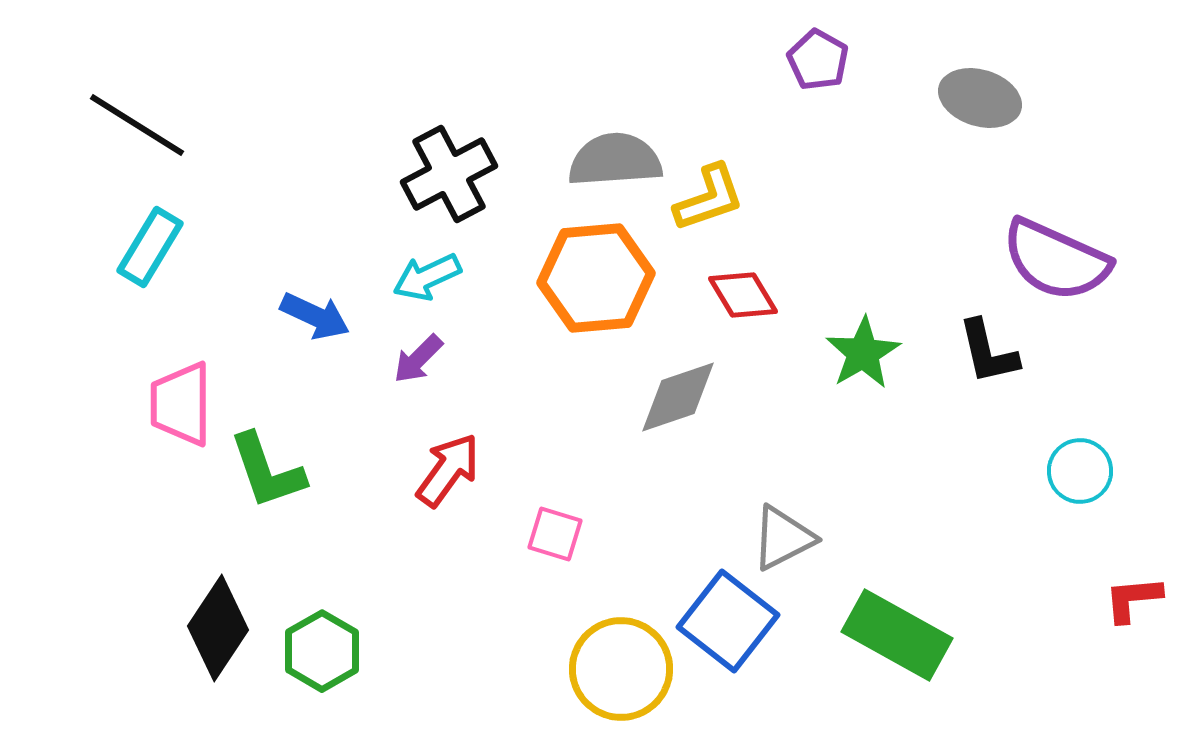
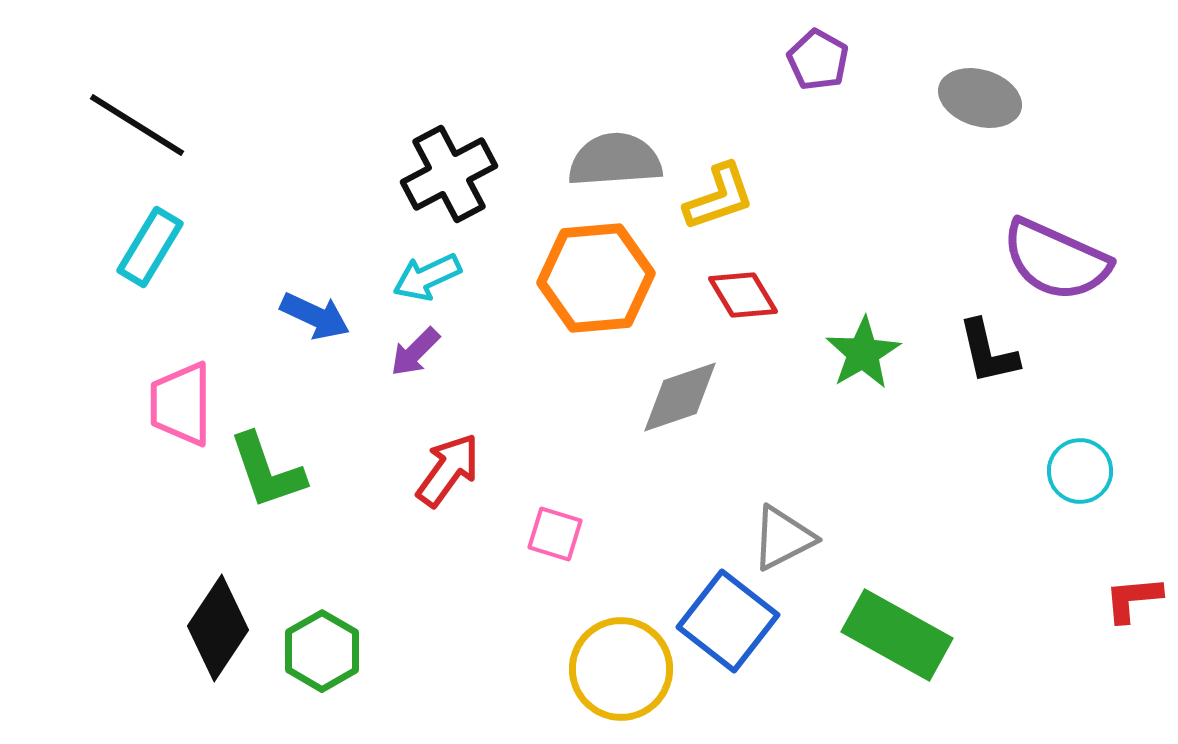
yellow L-shape: moved 10 px right, 1 px up
purple arrow: moved 3 px left, 7 px up
gray diamond: moved 2 px right
